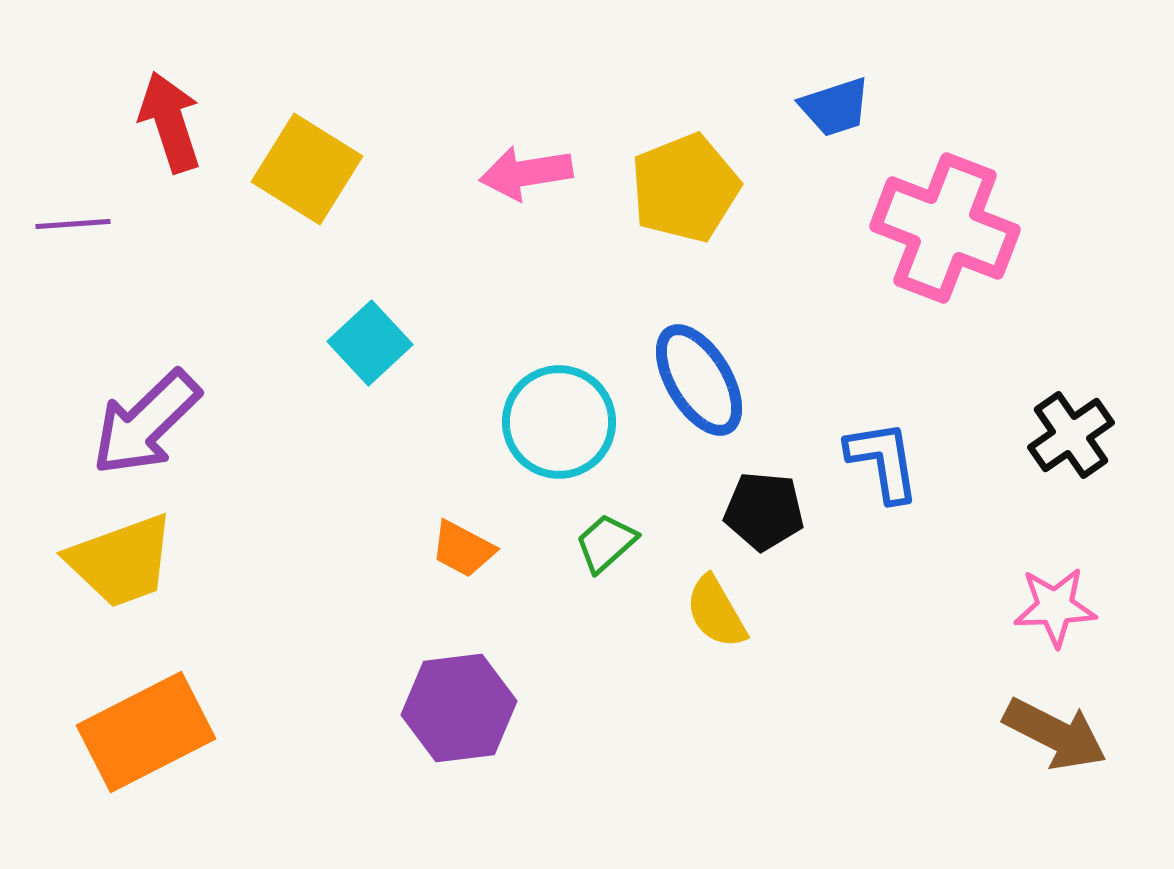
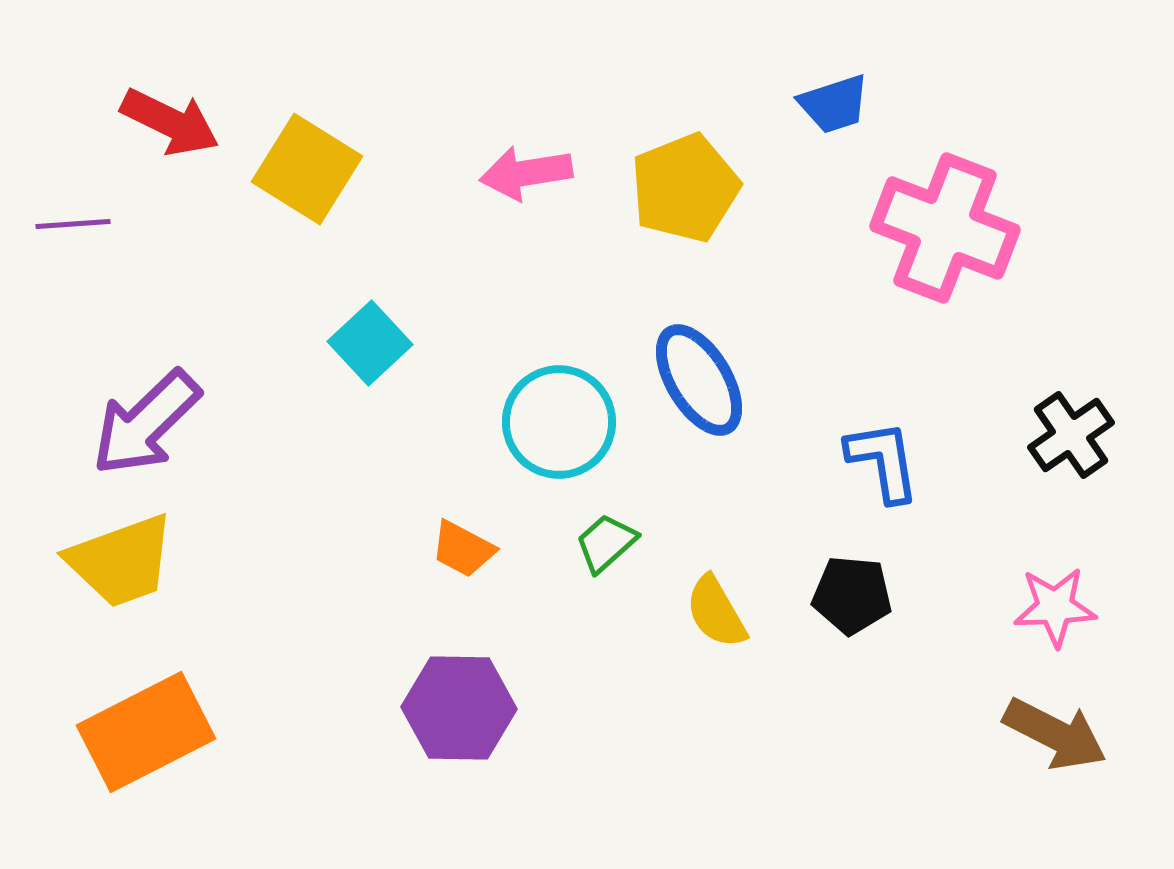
blue trapezoid: moved 1 px left, 3 px up
red arrow: rotated 134 degrees clockwise
black pentagon: moved 88 px right, 84 px down
purple hexagon: rotated 8 degrees clockwise
